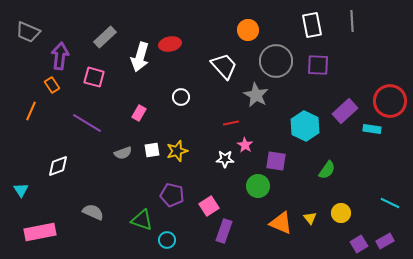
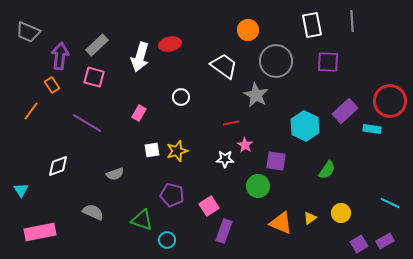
gray rectangle at (105, 37): moved 8 px left, 8 px down
purple square at (318, 65): moved 10 px right, 3 px up
white trapezoid at (224, 66): rotated 12 degrees counterclockwise
orange line at (31, 111): rotated 12 degrees clockwise
gray semicircle at (123, 153): moved 8 px left, 21 px down
yellow triangle at (310, 218): rotated 32 degrees clockwise
